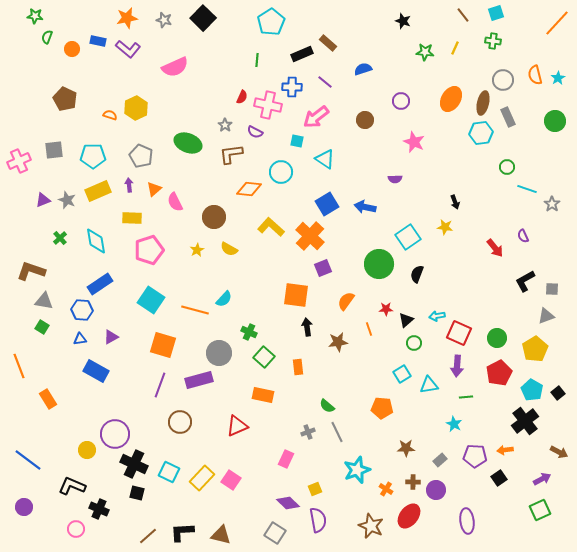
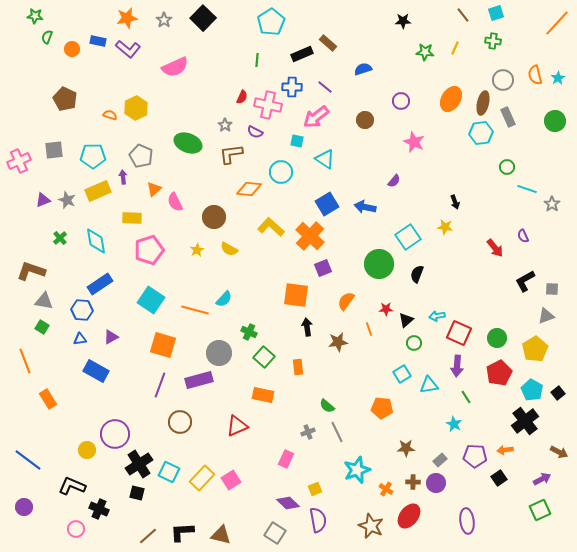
gray star at (164, 20): rotated 21 degrees clockwise
black star at (403, 21): rotated 21 degrees counterclockwise
purple line at (325, 82): moved 5 px down
purple semicircle at (395, 179): moved 1 px left, 2 px down; rotated 48 degrees counterclockwise
purple arrow at (129, 185): moved 6 px left, 8 px up
orange line at (19, 366): moved 6 px right, 5 px up
green line at (466, 397): rotated 64 degrees clockwise
black cross at (134, 464): moved 5 px right; rotated 32 degrees clockwise
pink square at (231, 480): rotated 24 degrees clockwise
purple circle at (436, 490): moved 7 px up
